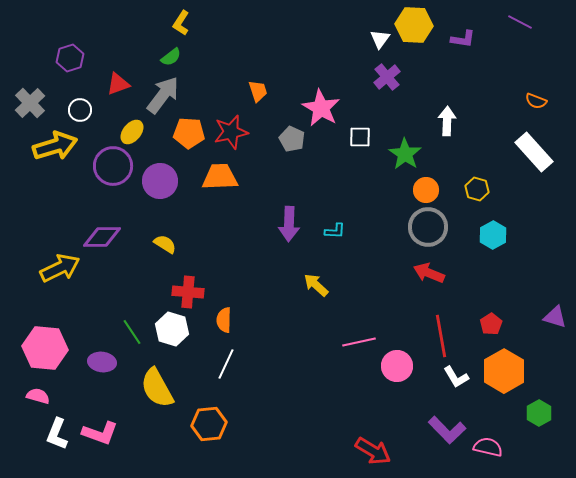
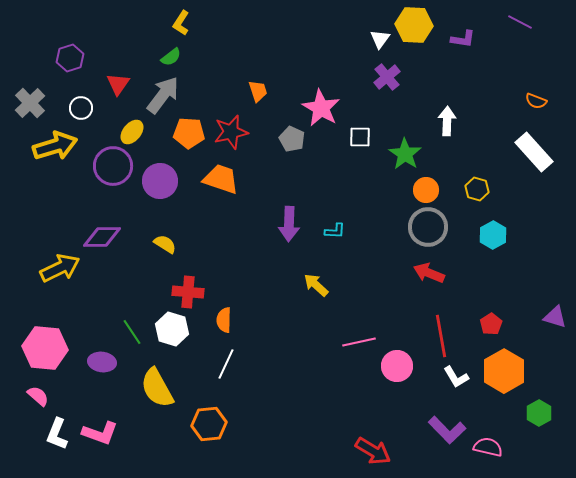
red triangle at (118, 84): rotated 35 degrees counterclockwise
white circle at (80, 110): moved 1 px right, 2 px up
orange trapezoid at (220, 177): moved 1 px right, 2 px down; rotated 21 degrees clockwise
pink semicircle at (38, 396): rotated 25 degrees clockwise
